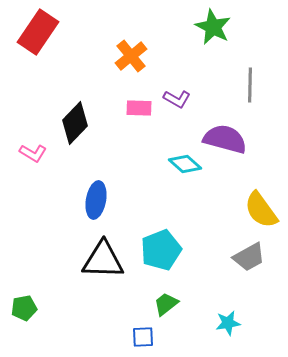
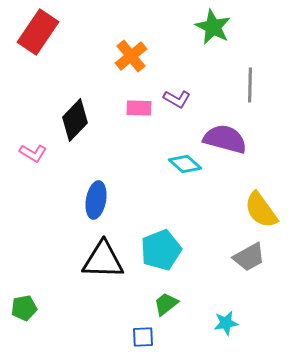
black diamond: moved 3 px up
cyan star: moved 2 px left
